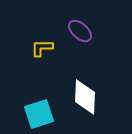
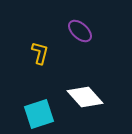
yellow L-shape: moved 2 px left, 5 px down; rotated 105 degrees clockwise
white diamond: rotated 45 degrees counterclockwise
